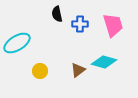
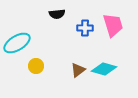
black semicircle: rotated 84 degrees counterclockwise
blue cross: moved 5 px right, 4 px down
cyan diamond: moved 7 px down
yellow circle: moved 4 px left, 5 px up
